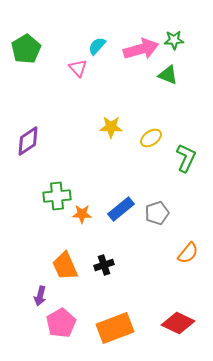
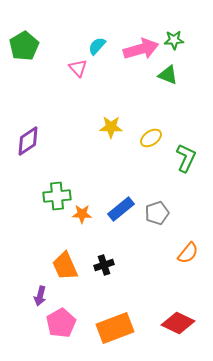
green pentagon: moved 2 px left, 3 px up
